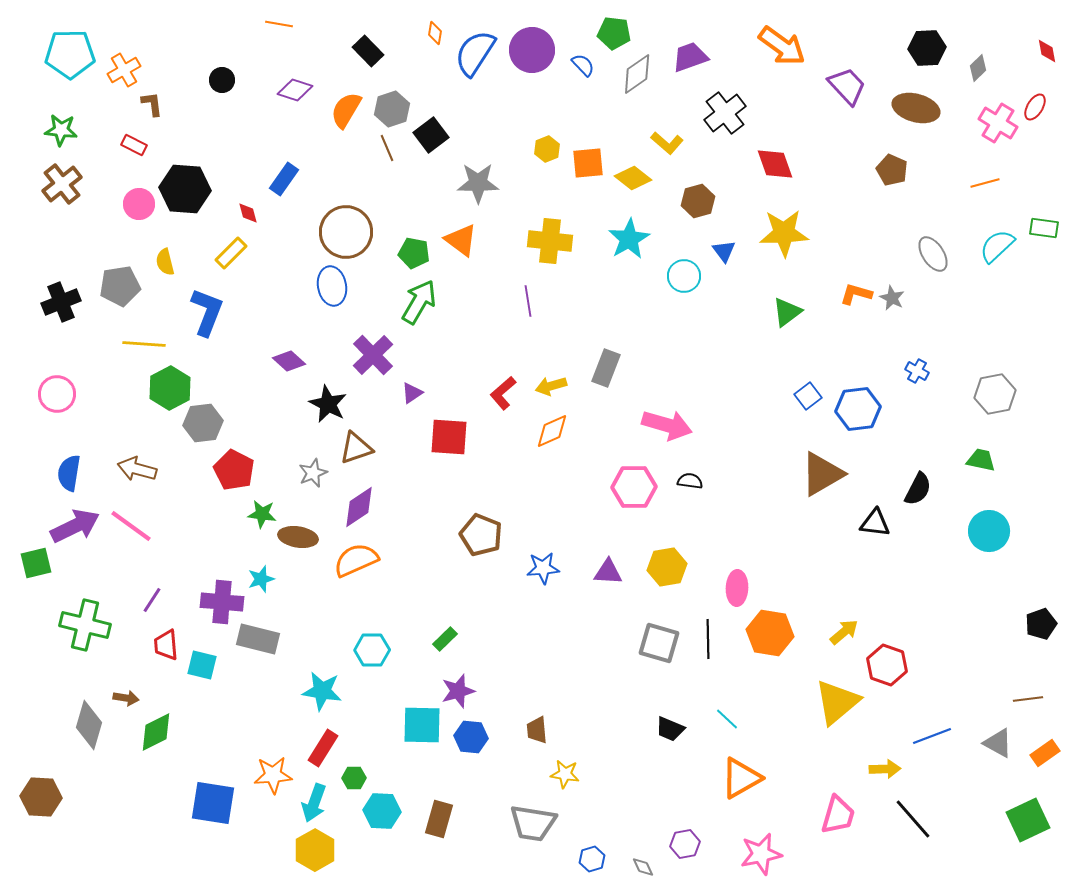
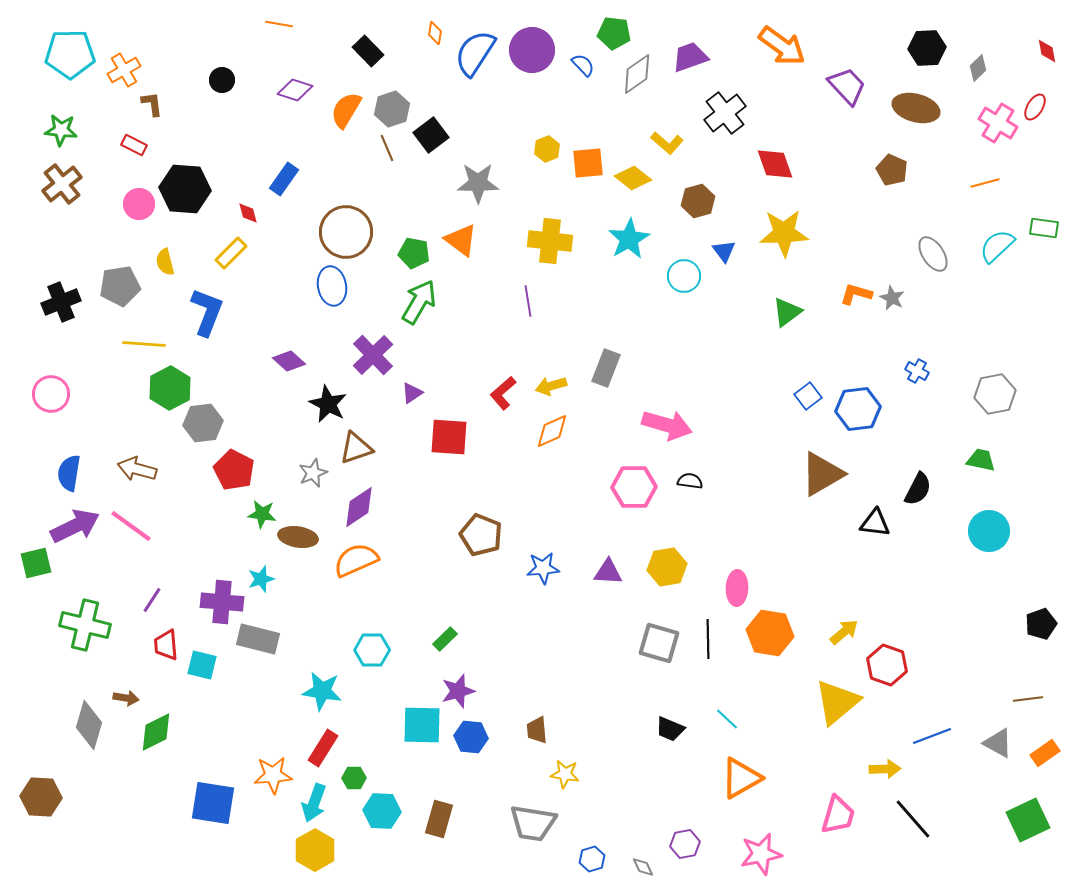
pink circle at (57, 394): moved 6 px left
